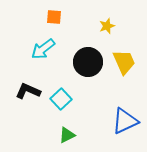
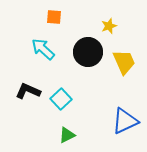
yellow star: moved 2 px right
cyan arrow: rotated 80 degrees clockwise
black circle: moved 10 px up
